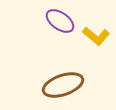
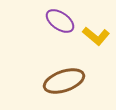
brown ellipse: moved 1 px right, 4 px up
